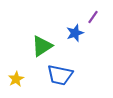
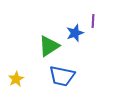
purple line: moved 4 px down; rotated 32 degrees counterclockwise
green triangle: moved 7 px right
blue trapezoid: moved 2 px right, 1 px down
